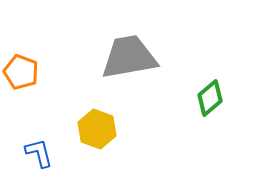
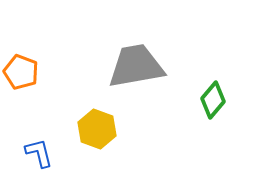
gray trapezoid: moved 7 px right, 9 px down
green diamond: moved 3 px right, 2 px down; rotated 9 degrees counterclockwise
